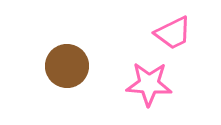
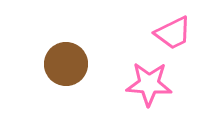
brown circle: moved 1 px left, 2 px up
